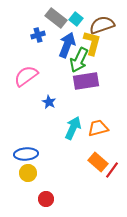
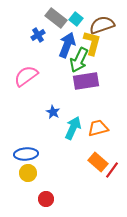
blue cross: rotated 16 degrees counterclockwise
blue star: moved 4 px right, 10 px down
